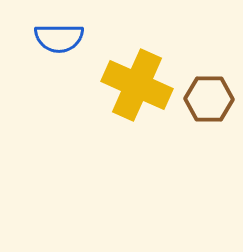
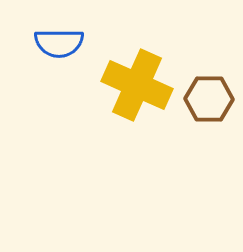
blue semicircle: moved 5 px down
